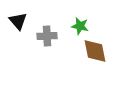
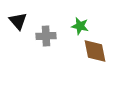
gray cross: moved 1 px left
